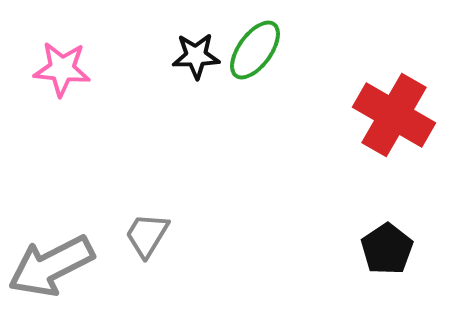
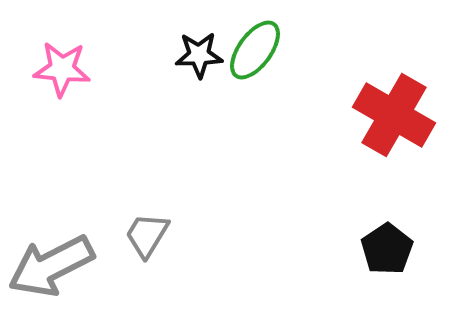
black star: moved 3 px right, 1 px up
